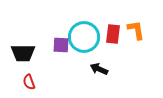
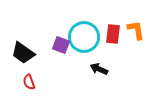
purple square: rotated 18 degrees clockwise
black trapezoid: rotated 35 degrees clockwise
